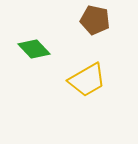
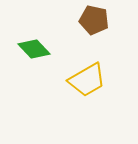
brown pentagon: moved 1 px left
